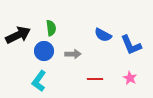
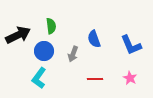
green semicircle: moved 2 px up
blue semicircle: moved 9 px left, 4 px down; rotated 42 degrees clockwise
gray arrow: rotated 112 degrees clockwise
cyan L-shape: moved 3 px up
